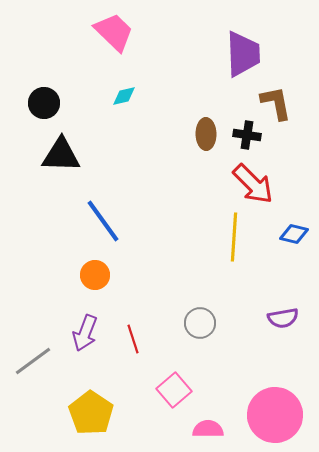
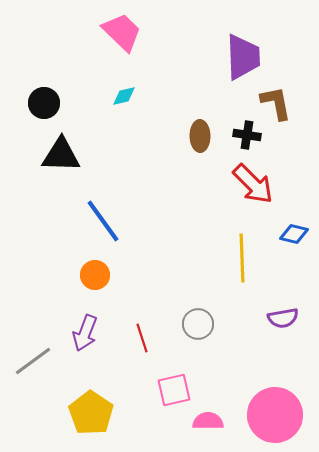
pink trapezoid: moved 8 px right
purple trapezoid: moved 3 px down
brown ellipse: moved 6 px left, 2 px down
yellow line: moved 8 px right, 21 px down; rotated 6 degrees counterclockwise
gray circle: moved 2 px left, 1 px down
red line: moved 9 px right, 1 px up
pink square: rotated 28 degrees clockwise
pink semicircle: moved 8 px up
